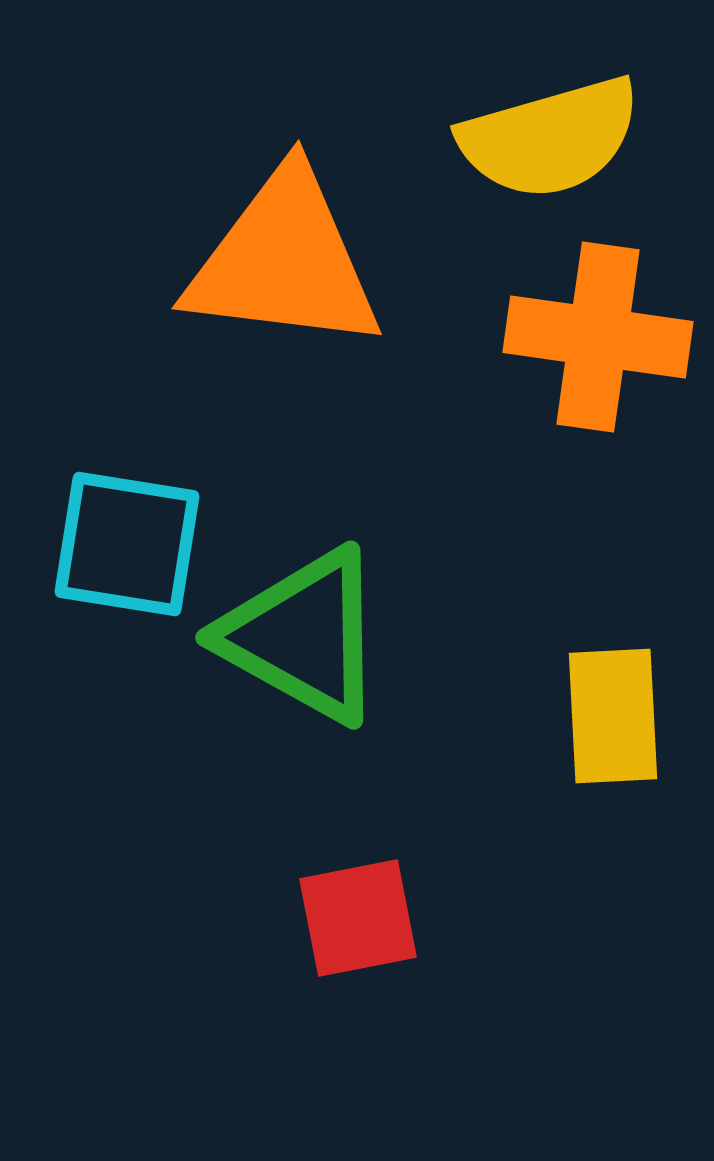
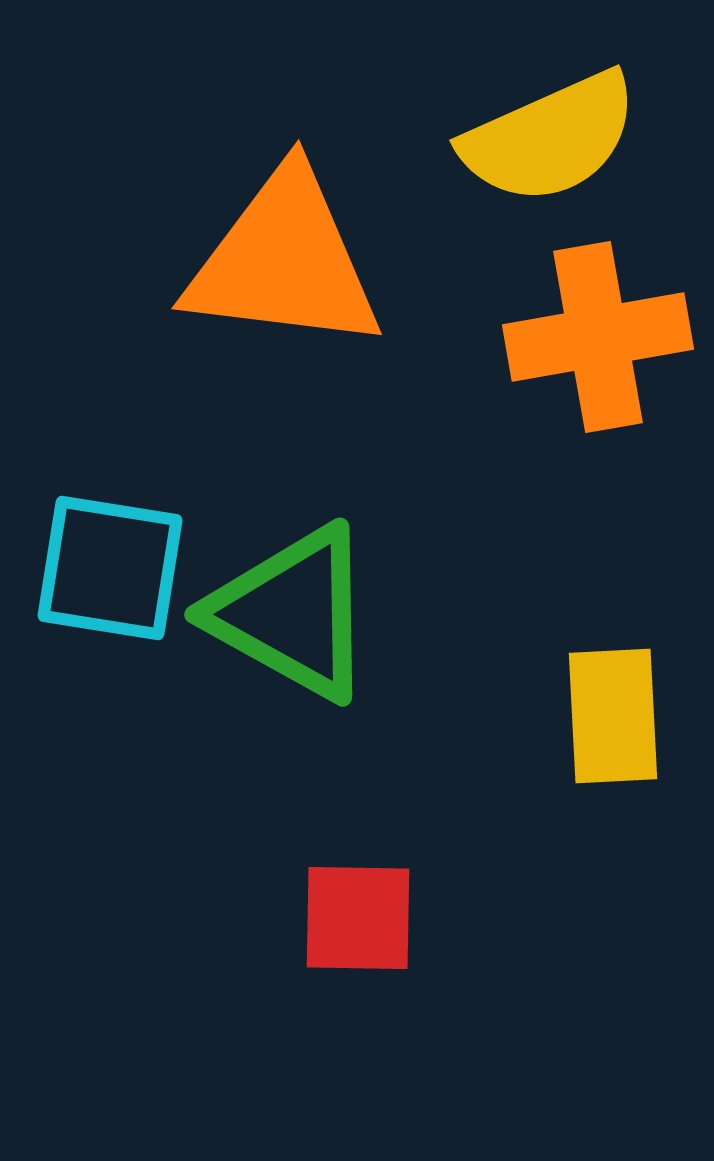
yellow semicircle: rotated 8 degrees counterclockwise
orange cross: rotated 18 degrees counterclockwise
cyan square: moved 17 px left, 24 px down
green triangle: moved 11 px left, 23 px up
red square: rotated 12 degrees clockwise
